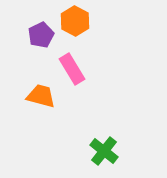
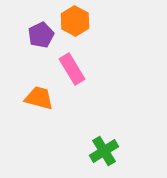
orange trapezoid: moved 2 px left, 2 px down
green cross: rotated 20 degrees clockwise
